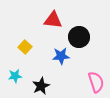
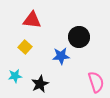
red triangle: moved 21 px left
black star: moved 1 px left, 2 px up
